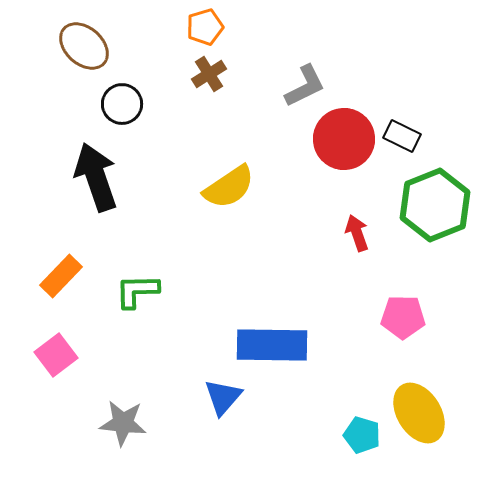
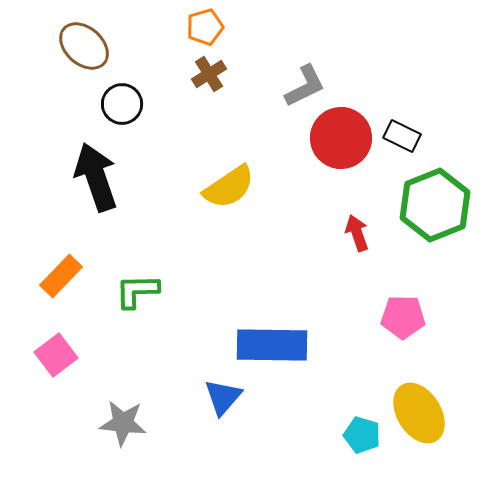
red circle: moved 3 px left, 1 px up
